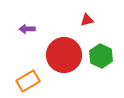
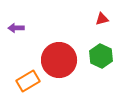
red triangle: moved 15 px right, 1 px up
purple arrow: moved 11 px left, 1 px up
red circle: moved 5 px left, 5 px down
